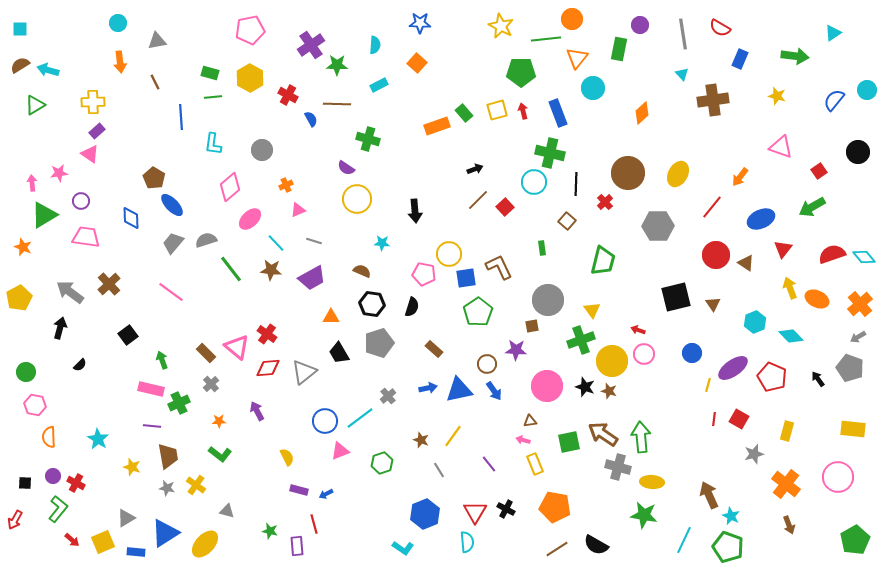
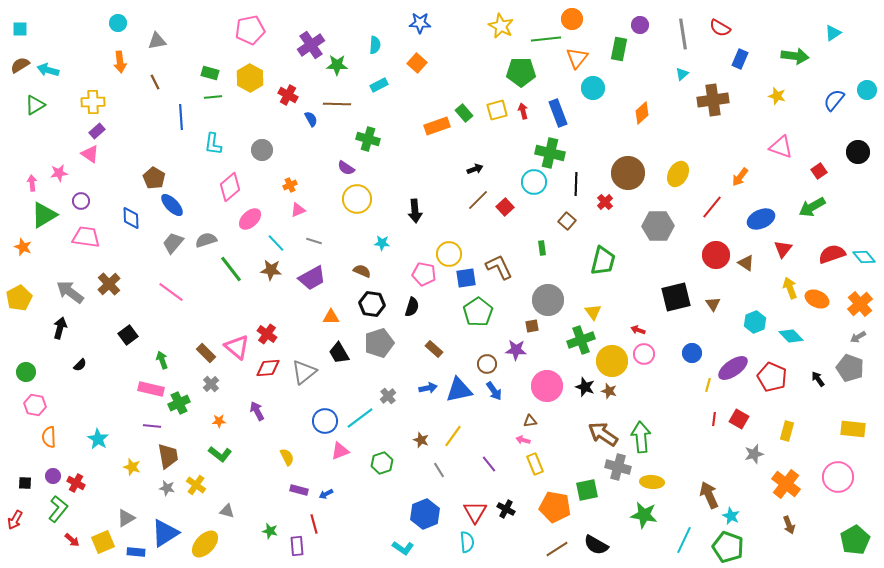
cyan triangle at (682, 74): rotated 32 degrees clockwise
orange cross at (286, 185): moved 4 px right
yellow triangle at (592, 310): moved 1 px right, 2 px down
green square at (569, 442): moved 18 px right, 48 px down
